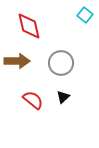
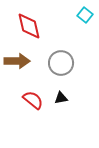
black triangle: moved 2 px left, 1 px down; rotated 32 degrees clockwise
